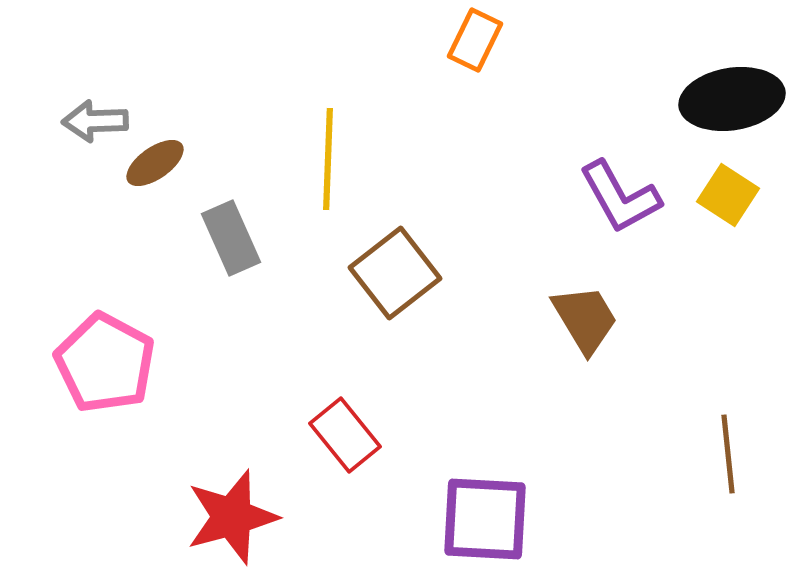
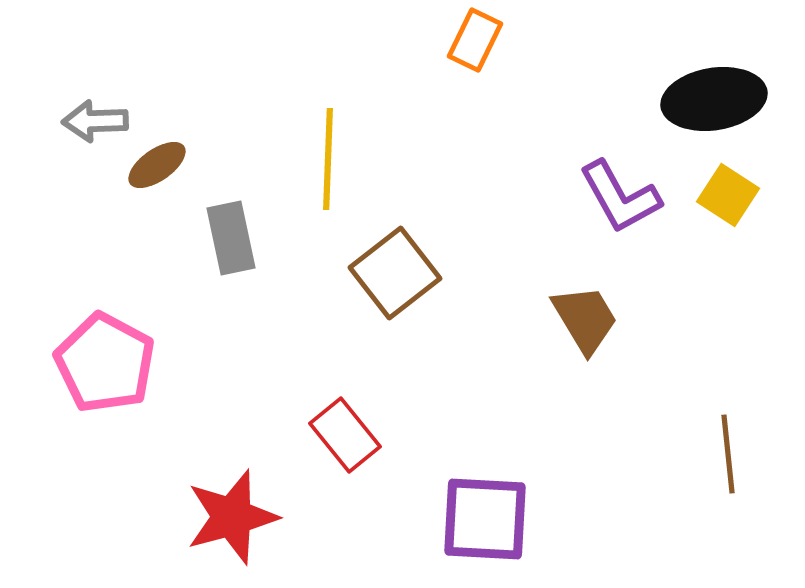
black ellipse: moved 18 px left
brown ellipse: moved 2 px right, 2 px down
gray rectangle: rotated 12 degrees clockwise
